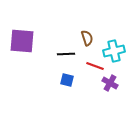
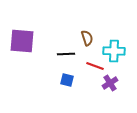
cyan cross: rotated 15 degrees clockwise
purple cross: rotated 28 degrees clockwise
